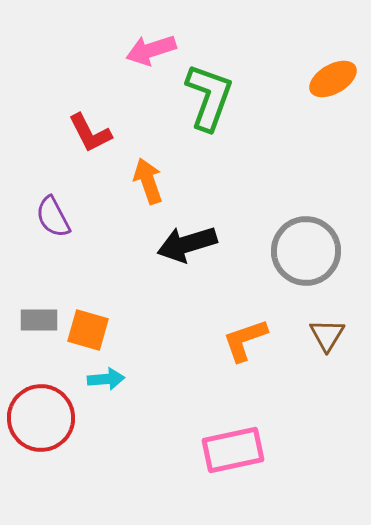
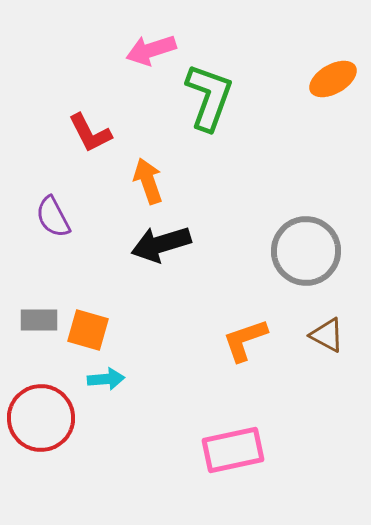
black arrow: moved 26 px left
brown triangle: rotated 33 degrees counterclockwise
